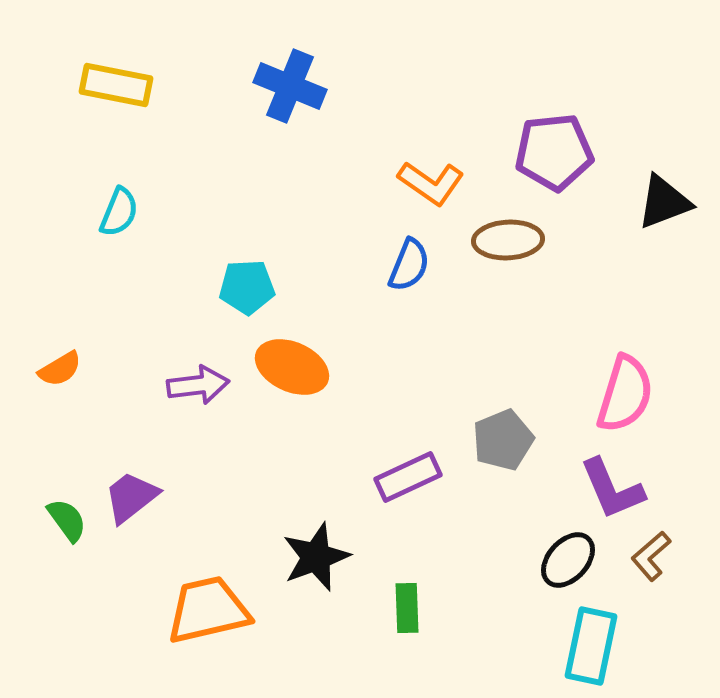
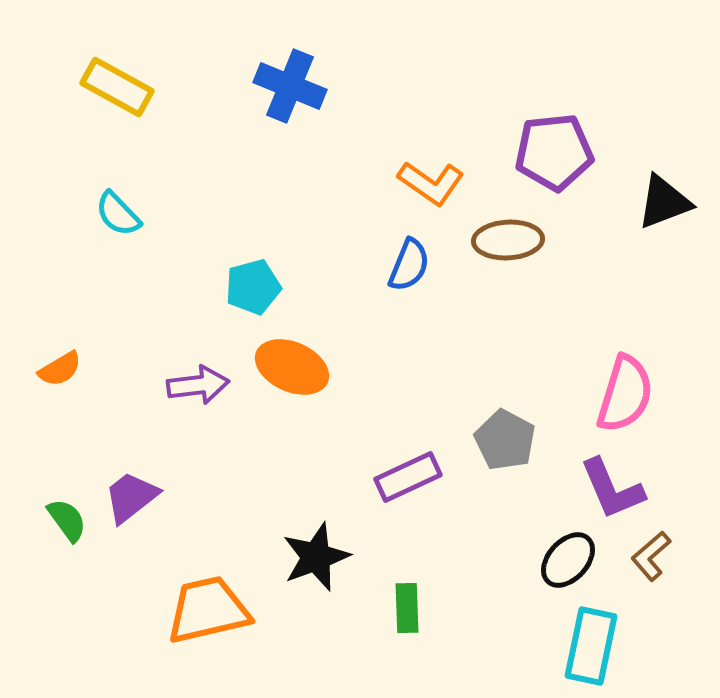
yellow rectangle: moved 1 px right, 2 px down; rotated 18 degrees clockwise
cyan semicircle: moved 1 px left, 2 px down; rotated 114 degrees clockwise
cyan pentagon: moved 6 px right; rotated 12 degrees counterclockwise
gray pentagon: moved 2 px right; rotated 22 degrees counterclockwise
